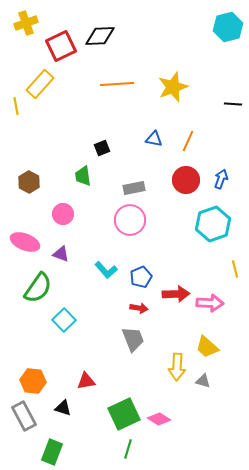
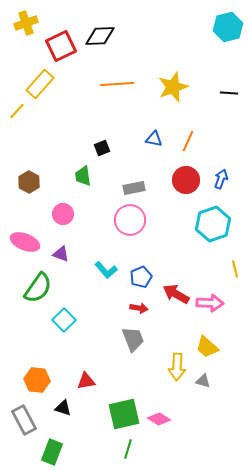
black line at (233, 104): moved 4 px left, 11 px up
yellow line at (16, 106): moved 1 px right, 5 px down; rotated 54 degrees clockwise
red arrow at (176, 294): rotated 148 degrees counterclockwise
orange hexagon at (33, 381): moved 4 px right, 1 px up
green square at (124, 414): rotated 12 degrees clockwise
gray rectangle at (24, 416): moved 4 px down
